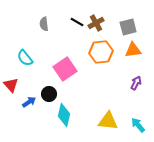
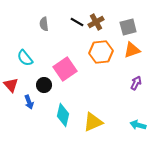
brown cross: moved 1 px up
orange triangle: moved 1 px left; rotated 12 degrees counterclockwise
black circle: moved 5 px left, 9 px up
blue arrow: rotated 104 degrees clockwise
cyan diamond: moved 1 px left
yellow triangle: moved 15 px left, 1 px down; rotated 30 degrees counterclockwise
cyan arrow: rotated 35 degrees counterclockwise
